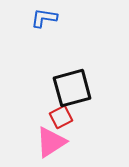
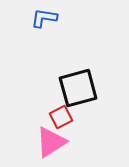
black square: moved 6 px right
